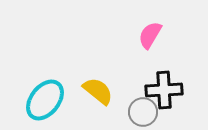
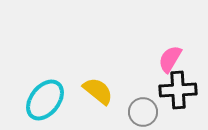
pink semicircle: moved 20 px right, 24 px down
black cross: moved 14 px right
